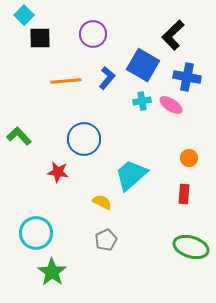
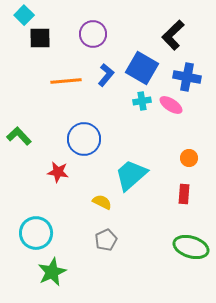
blue square: moved 1 px left, 3 px down
blue L-shape: moved 1 px left, 3 px up
green star: rotated 12 degrees clockwise
